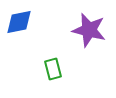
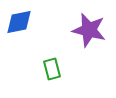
green rectangle: moved 1 px left
